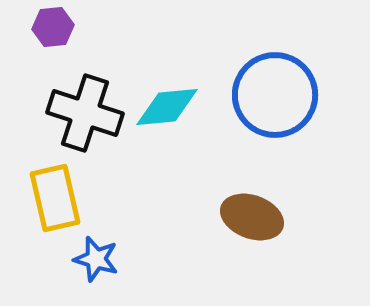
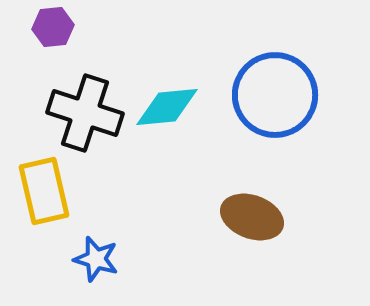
yellow rectangle: moved 11 px left, 7 px up
